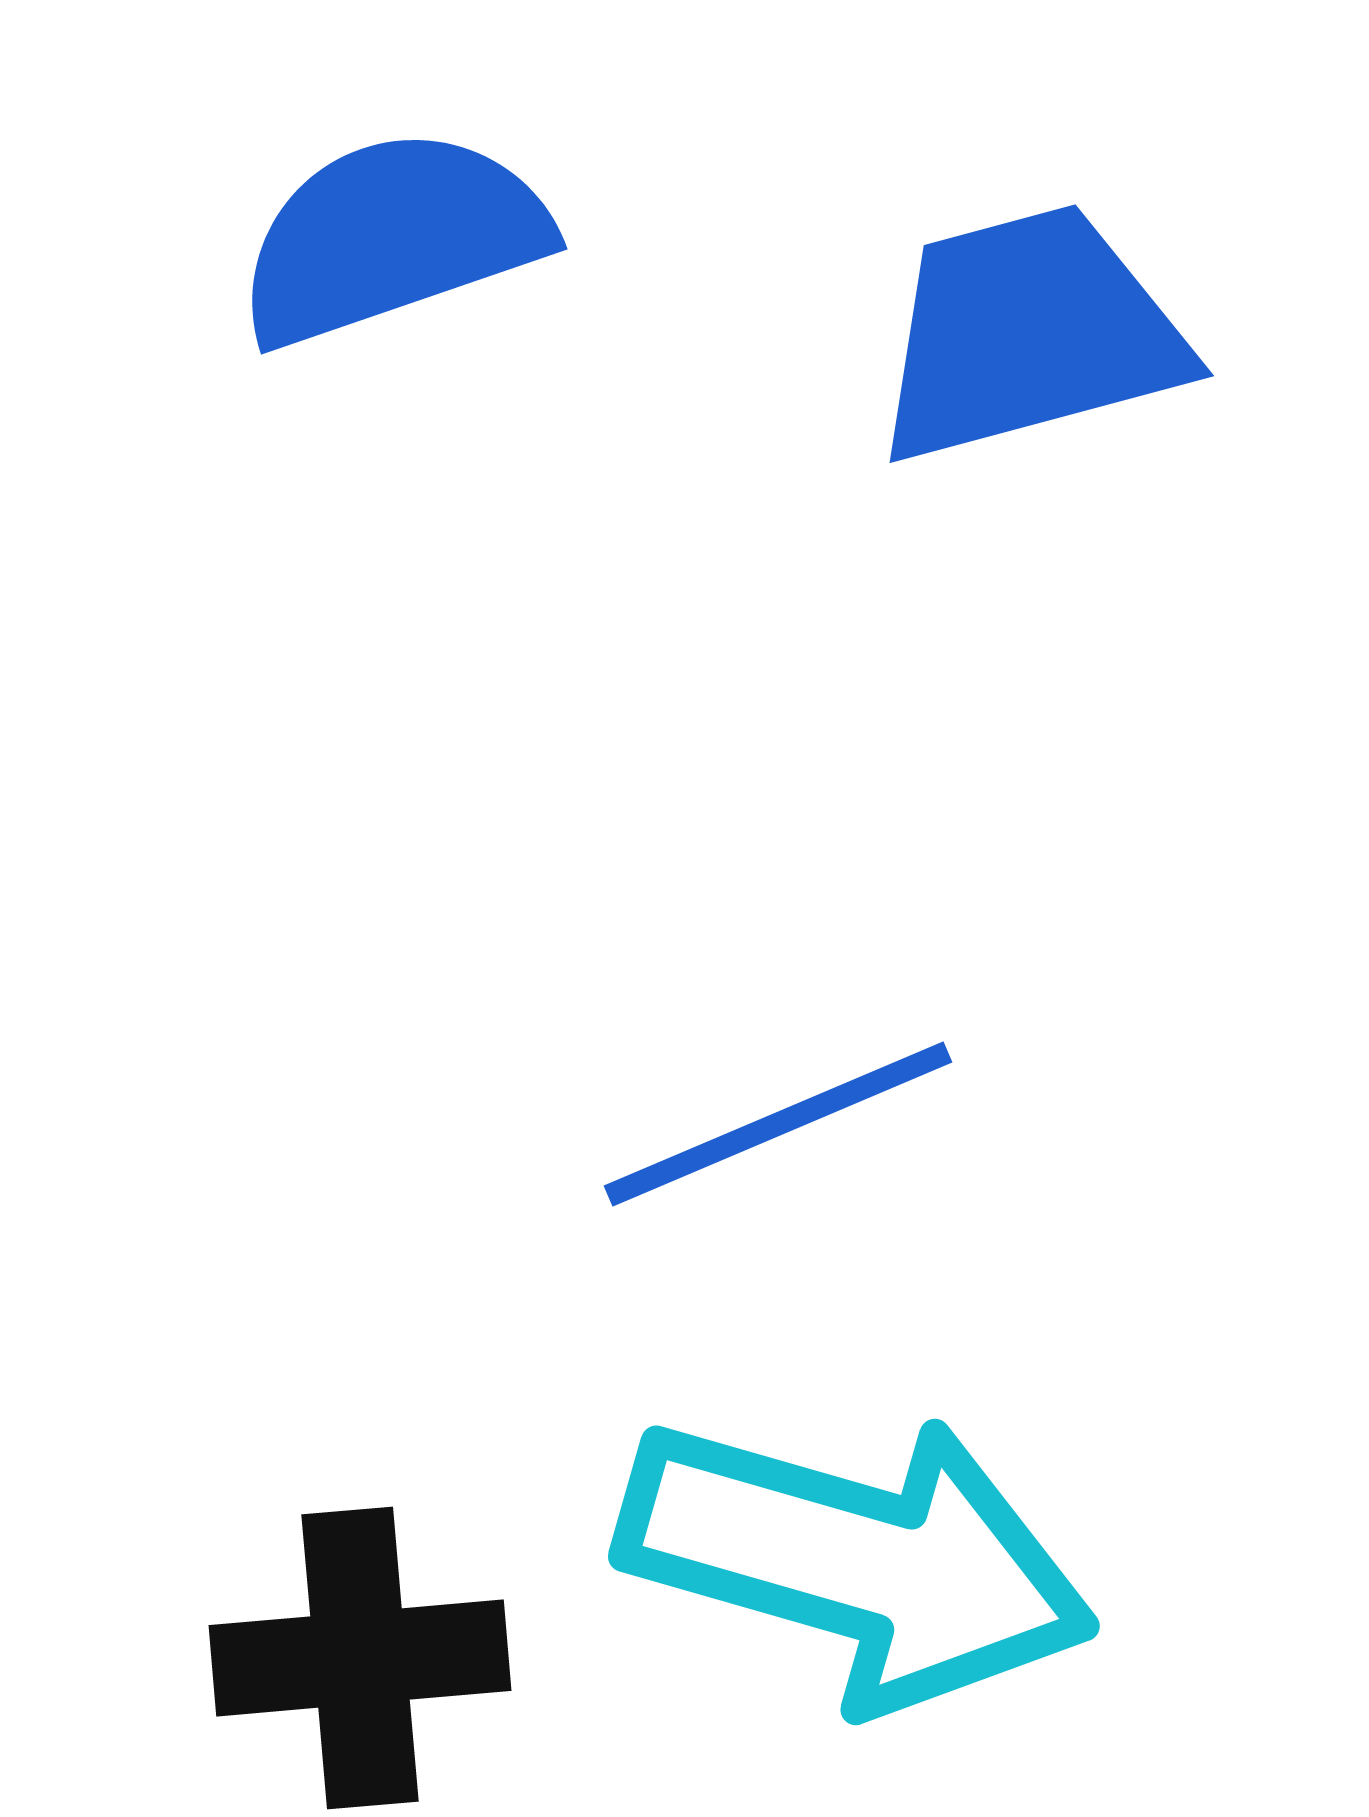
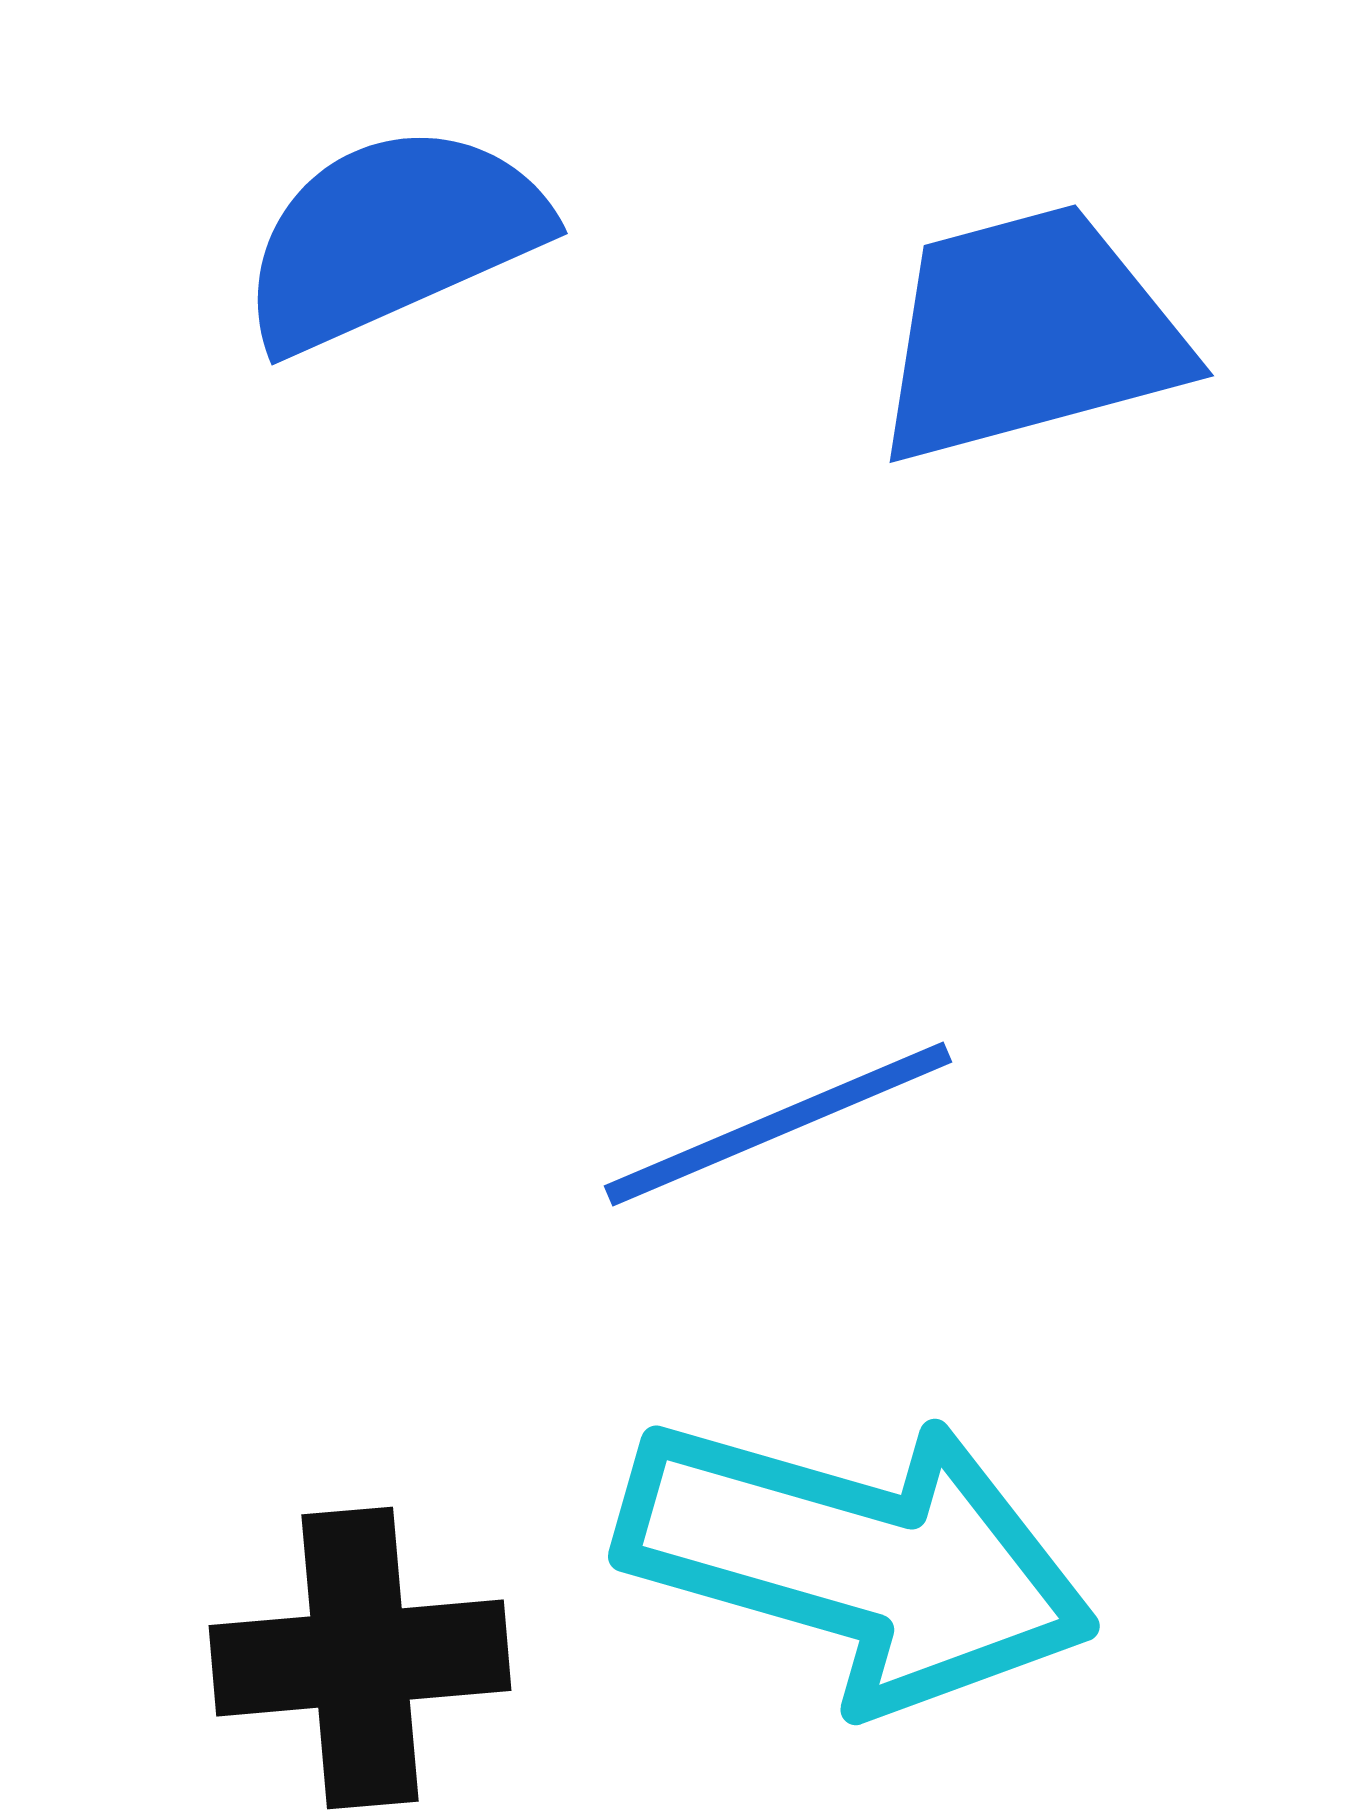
blue semicircle: rotated 5 degrees counterclockwise
